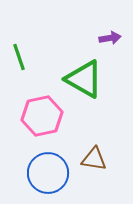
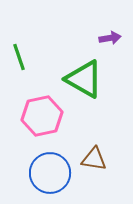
blue circle: moved 2 px right
